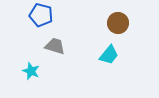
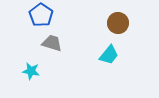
blue pentagon: rotated 20 degrees clockwise
gray trapezoid: moved 3 px left, 3 px up
cyan star: rotated 12 degrees counterclockwise
